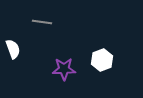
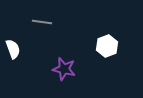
white hexagon: moved 5 px right, 14 px up
purple star: rotated 15 degrees clockwise
